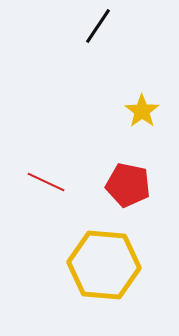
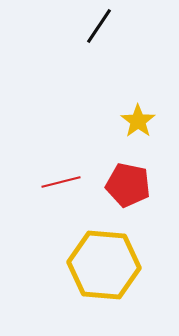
black line: moved 1 px right
yellow star: moved 4 px left, 10 px down
red line: moved 15 px right; rotated 39 degrees counterclockwise
